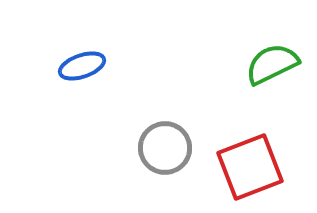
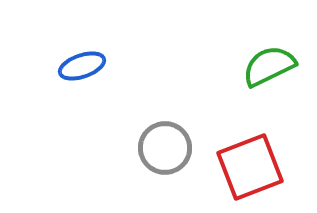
green semicircle: moved 3 px left, 2 px down
